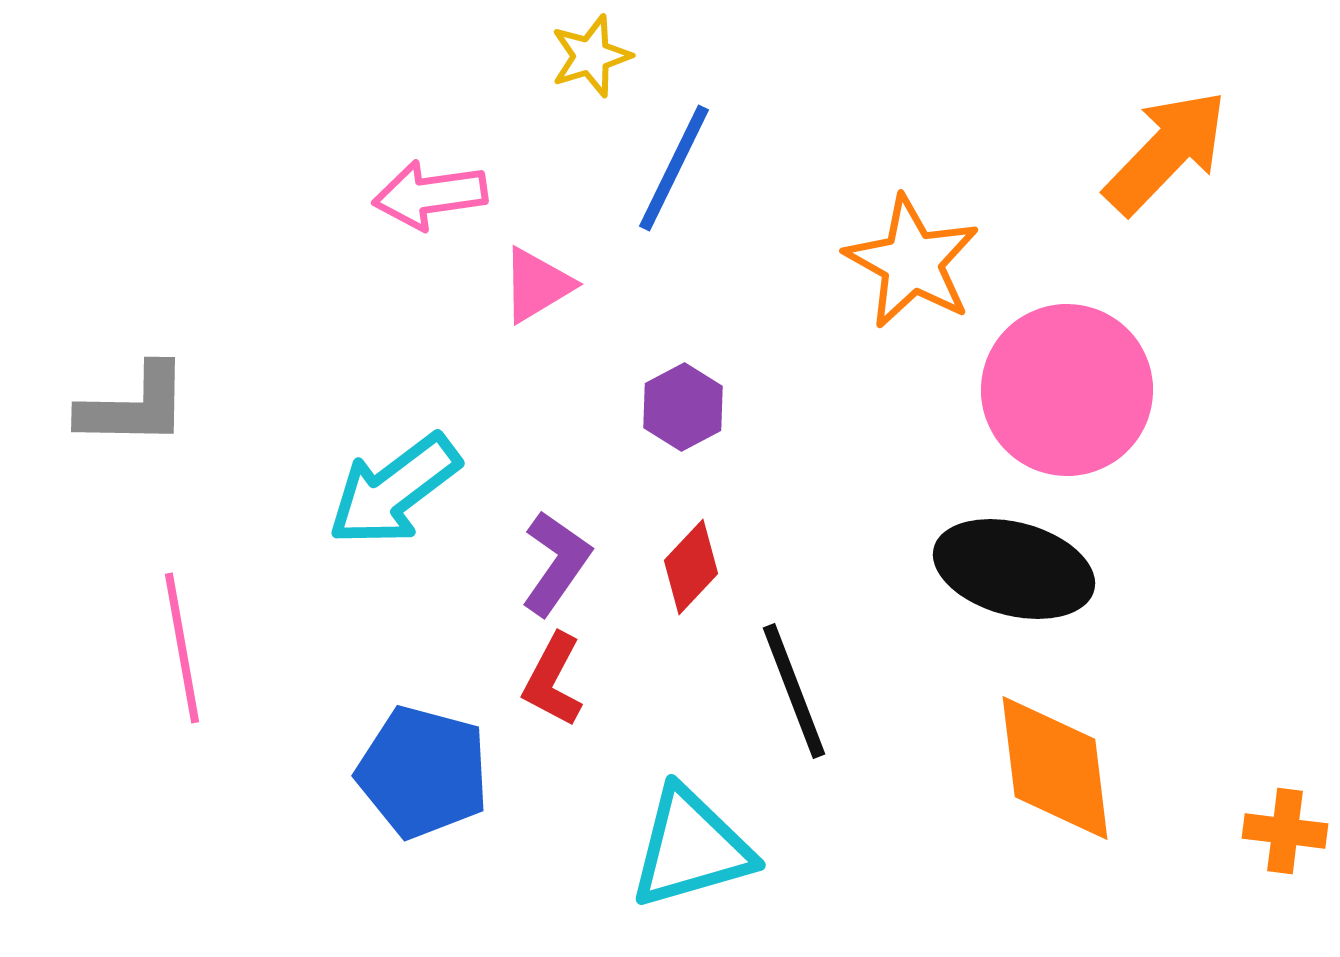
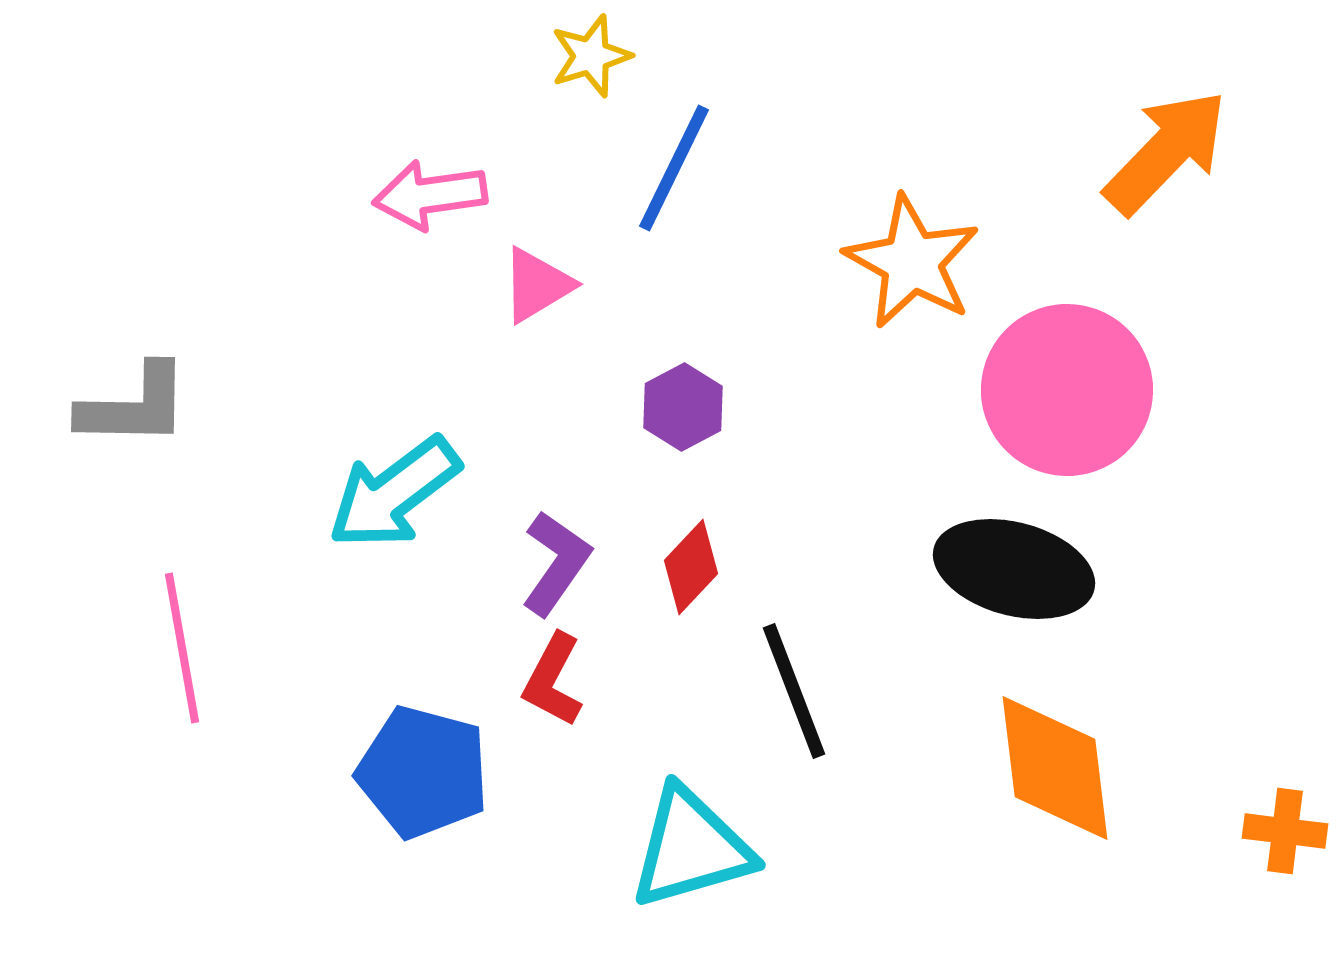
cyan arrow: moved 3 px down
